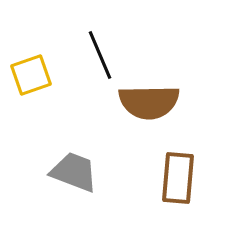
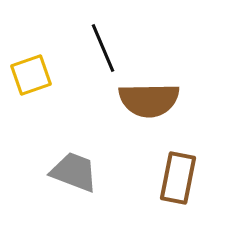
black line: moved 3 px right, 7 px up
brown semicircle: moved 2 px up
brown rectangle: rotated 6 degrees clockwise
